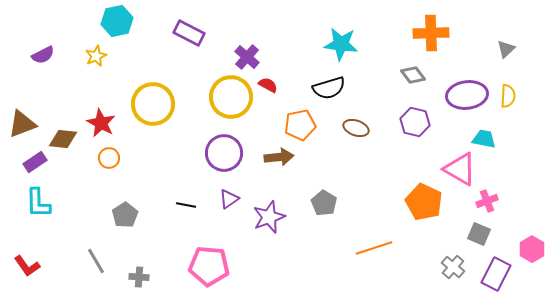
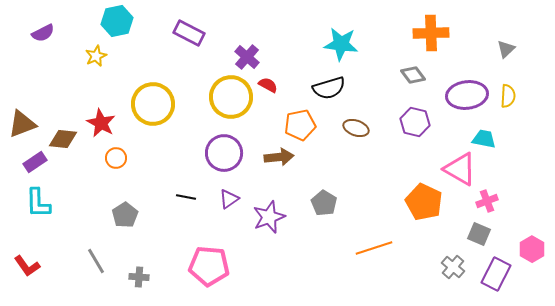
purple semicircle at (43, 55): moved 22 px up
orange circle at (109, 158): moved 7 px right
black line at (186, 205): moved 8 px up
